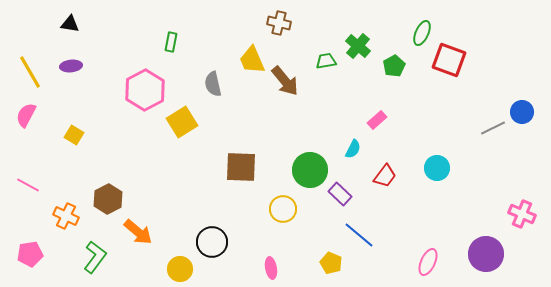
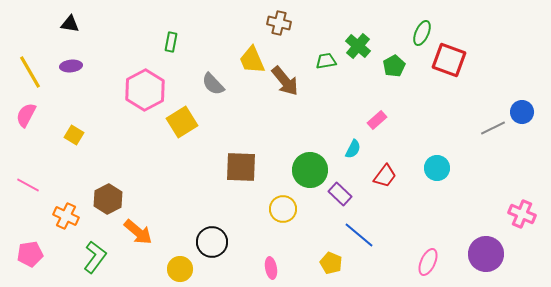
gray semicircle at (213, 84): rotated 30 degrees counterclockwise
